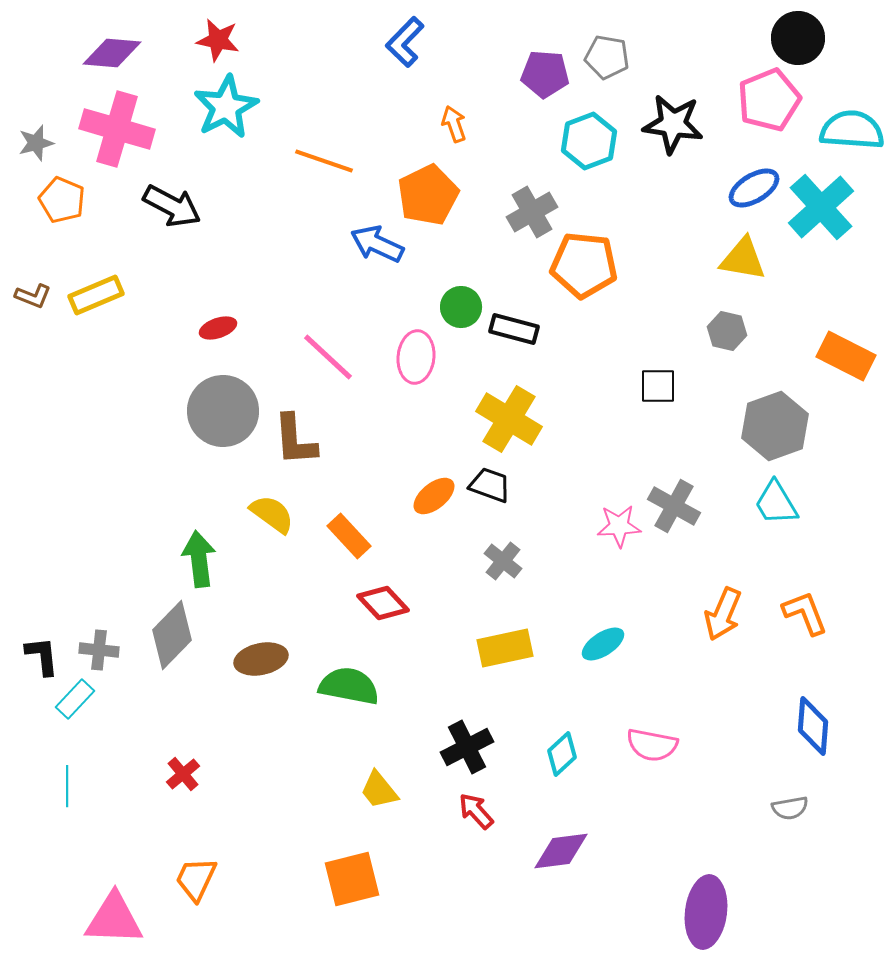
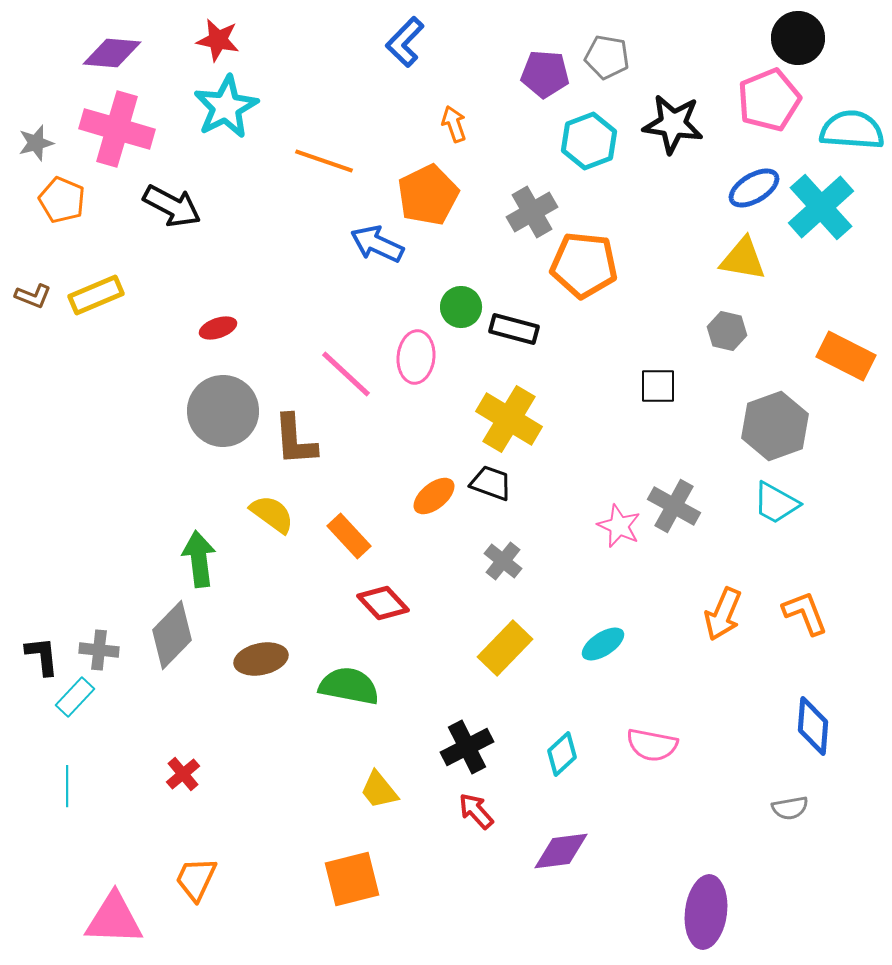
pink line at (328, 357): moved 18 px right, 17 px down
black trapezoid at (490, 485): moved 1 px right, 2 px up
cyan trapezoid at (776, 503): rotated 30 degrees counterclockwise
pink star at (619, 526): rotated 27 degrees clockwise
yellow rectangle at (505, 648): rotated 34 degrees counterclockwise
cyan rectangle at (75, 699): moved 2 px up
